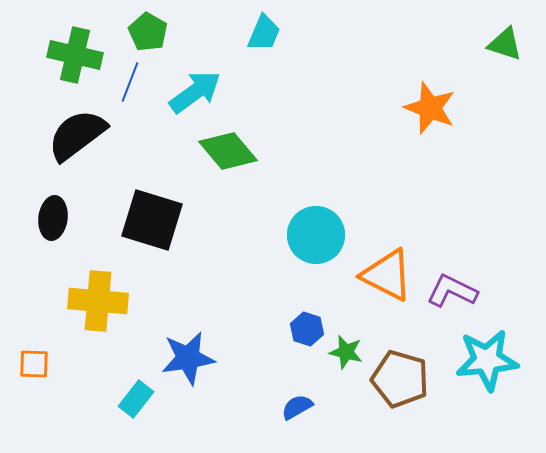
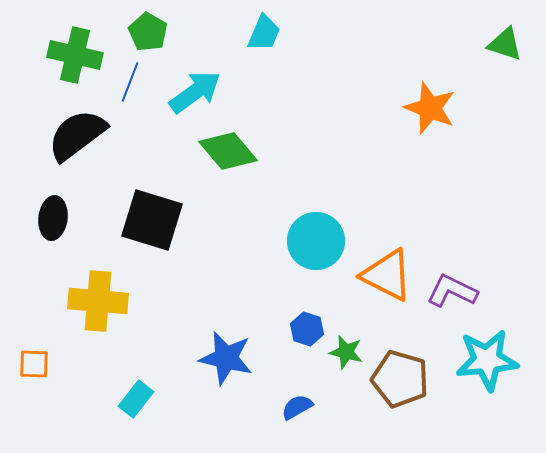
cyan circle: moved 6 px down
blue star: moved 38 px right; rotated 22 degrees clockwise
